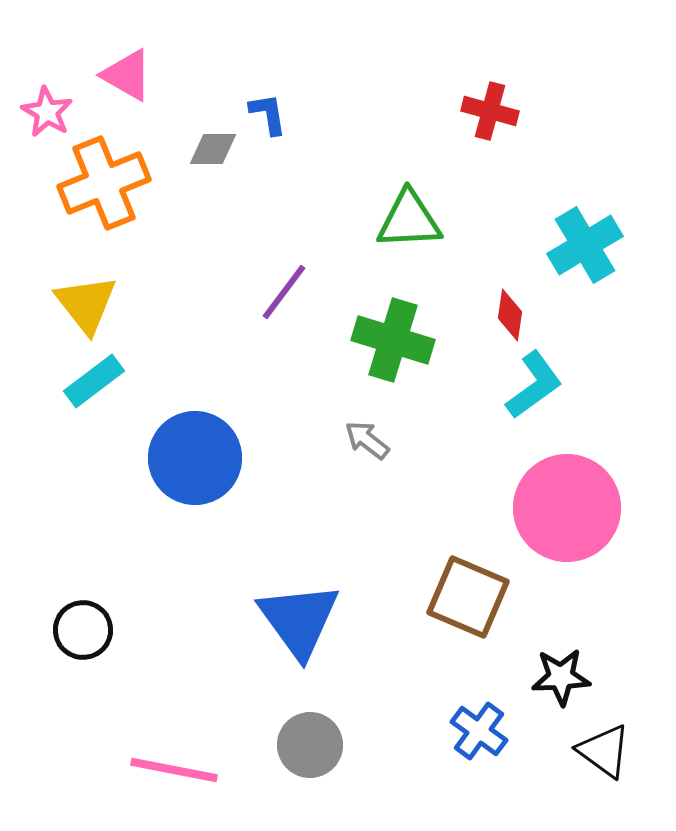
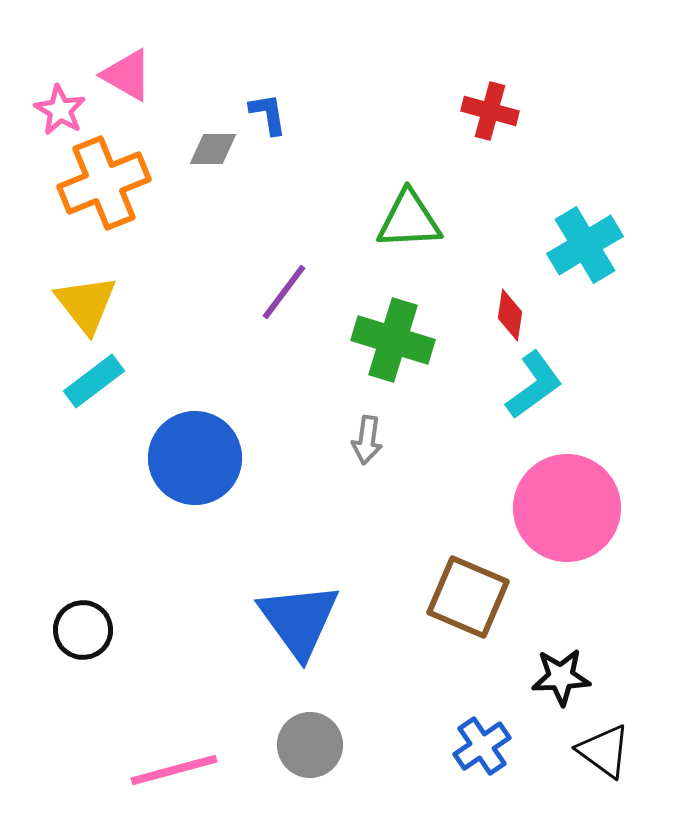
pink star: moved 13 px right, 2 px up
gray arrow: rotated 120 degrees counterclockwise
blue cross: moved 3 px right, 15 px down; rotated 20 degrees clockwise
pink line: rotated 26 degrees counterclockwise
